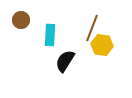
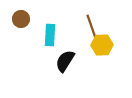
brown circle: moved 1 px up
brown line: rotated 40 degrees counterclockwise
yellow hexagon: rotated 10 degrees counterclockwise
